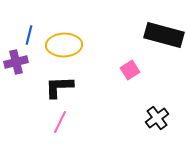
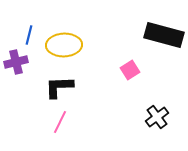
black cross: moved 1 px up
